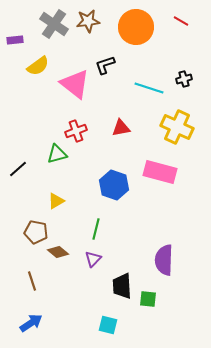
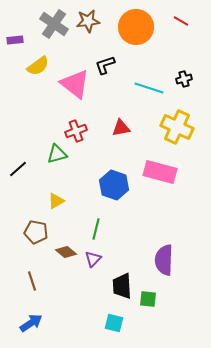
brown diamond: moved 8 px right
cyan square: moved 6 px right, 2 px up
